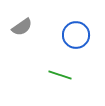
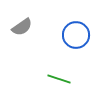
green line: moved 1 px left, 4 px down
